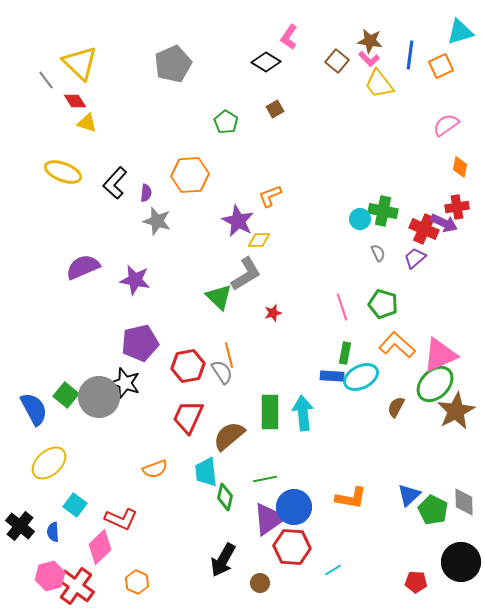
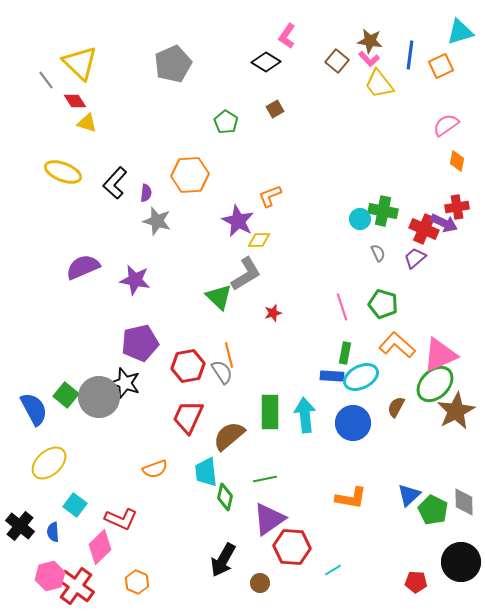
pink L-shape at (289, 37): moved 2 px left, 1 px up
orange diamond at (460, 167): moved 3 px left, 6 px up
cyan arrow at (303, 413): moved 2 px right, 2 px down
blue circle at (294, 507): moved 59 px right, 84 px up
